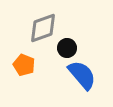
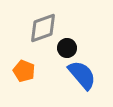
orange pentagon: moved 6 px down
